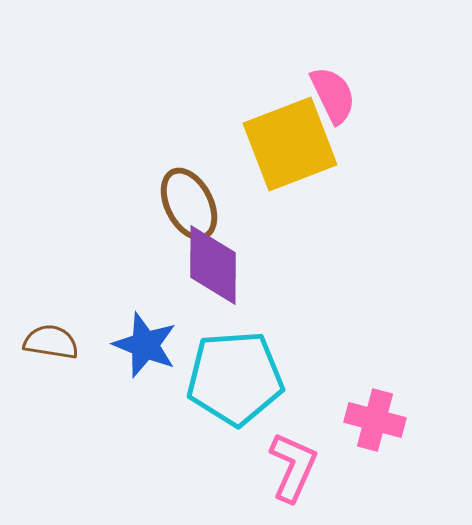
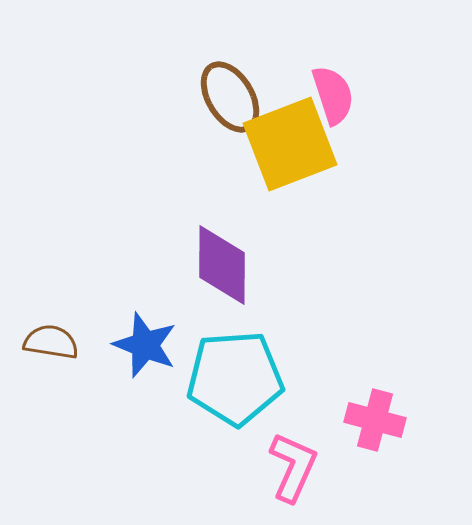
pink semicircle: rotated 8 degrees clockwise
brown ellipse: moved 41 px right, 107 px up; rotated 4 degrees counterclockwise
purple diamond: moved 9 px right
